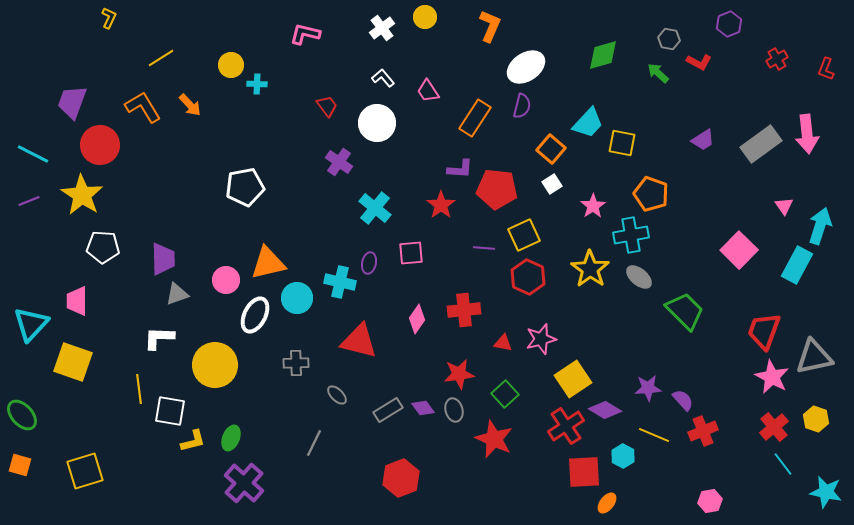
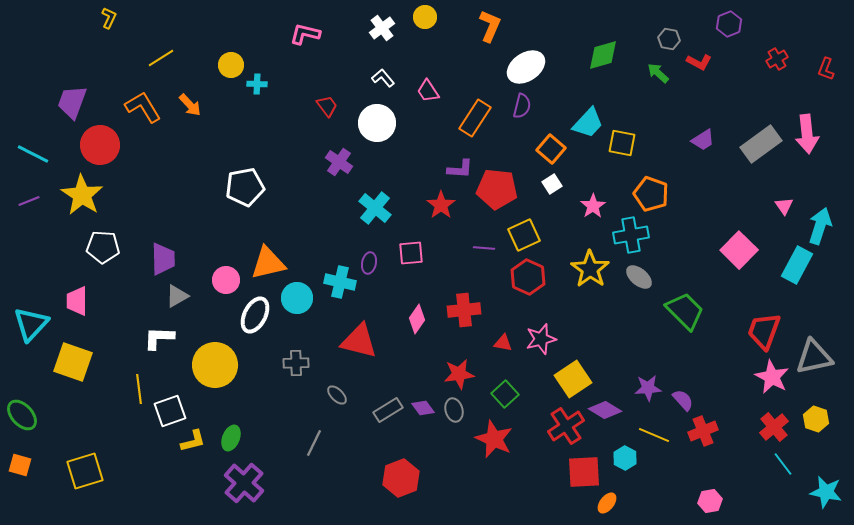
gray triangle at (177, 294): moved 2 px down; rotated 10 degrees counterclockwise
white square at (170, 411): rotated 28 degrees counterclockwise
cyan hexagon at (623, 456): moved 2 px right, 2 px down
